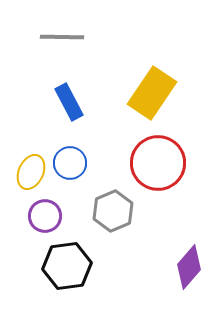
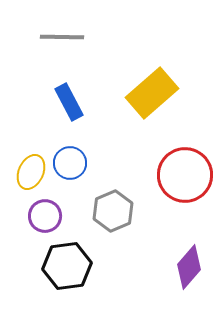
yellow rectangle: rotated 15 degrees clockwise
red circle: moved 27 px right, 12 px down
